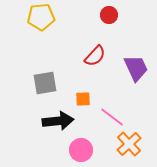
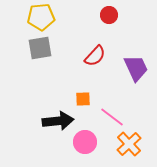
gray square: moved 5 px left, 35 px up
pink circle: moved 4 px right, 8 px up
